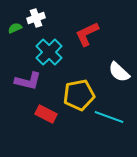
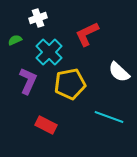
white cross: moved 2 px right
green semicircle: moved 12 px down
purple L-shape: rotated 80 degrees counterclockwise
yellow pentagon: moved 9 px left, 11 px up
red rectangle: moved 11 px down
